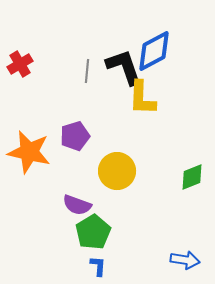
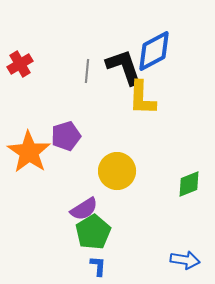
purple pentagon: moved 9 px left
orange star: rotated 21 degrees clockwise
green diamond: moved 3 px left, 7 px down
purple semicircle: moved 7 px right, 4 px down; rotated 52 degrees counterclockwise
